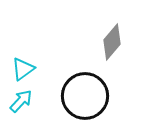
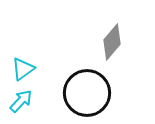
black circle: moved 2 px right, 3 px up
